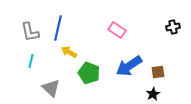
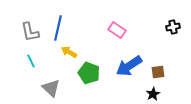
cyan line: rotated 40 degrees counterclockwise
